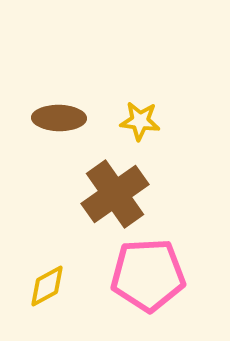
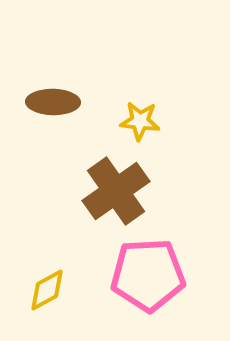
brown ellipse: moved 6 px left, 16 px up
brown cross: moved 1 px right, 3 px up
yellow diamond: moved 4 px down
